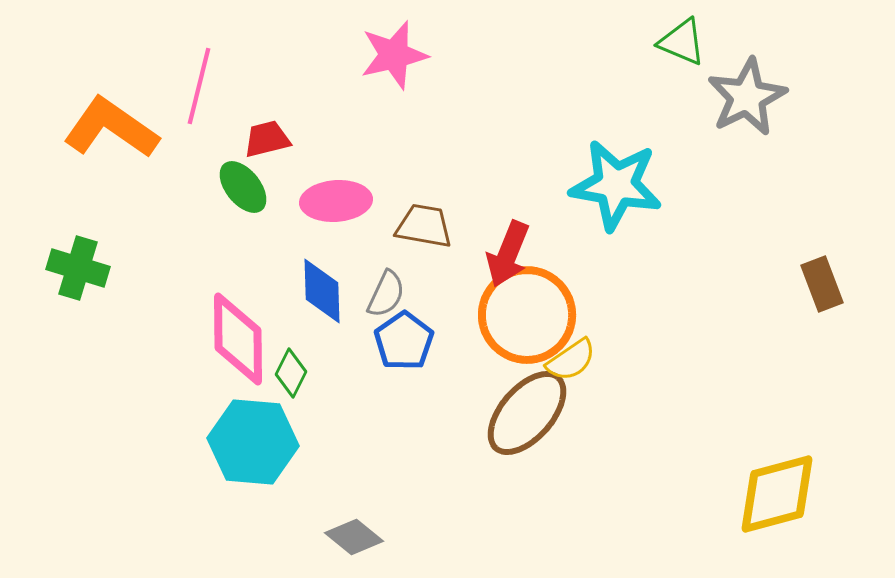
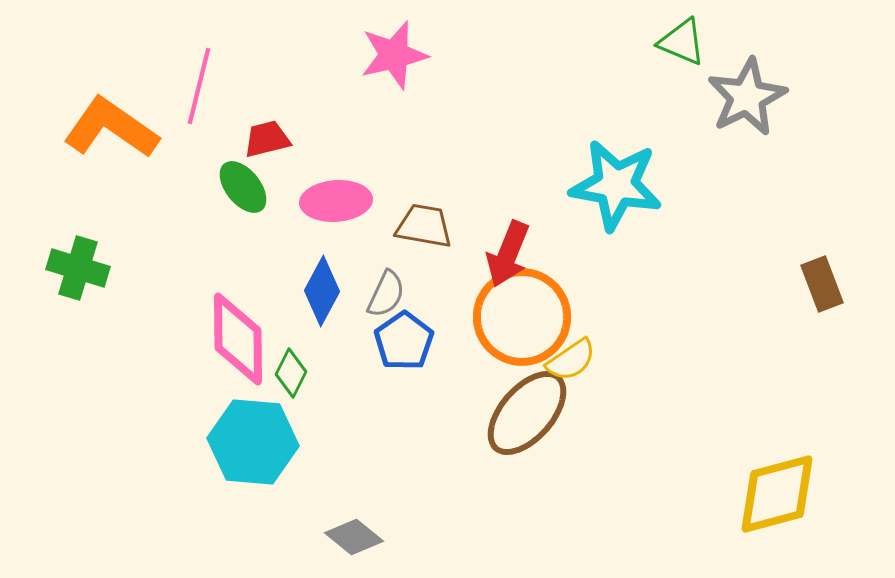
blue diamond: rotated 30 degrees clockwise
orange circle: moved 5 px left, 2 px down
